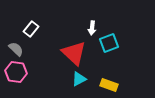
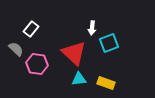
pink hexagon: moved 21 px right, 8 px up
cyan triangle: rotated 21 degrees clockwise
yellow rectangle: moved 3 px left, 2 px up
